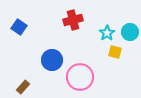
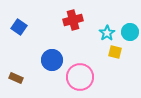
brown rectangle: moved 7 px left, 9 px up; rotated 72 degrees clockwise
